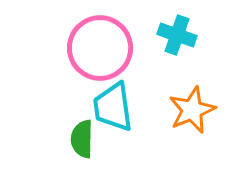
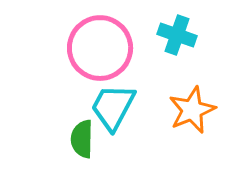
cyan trapezoid: rotated 36 degrees clockwise
